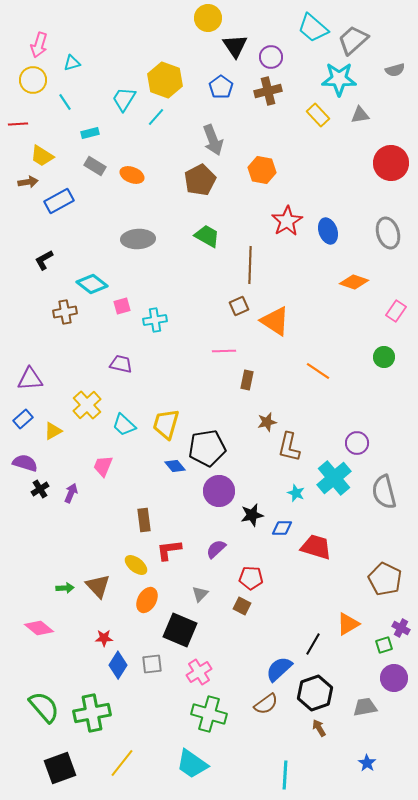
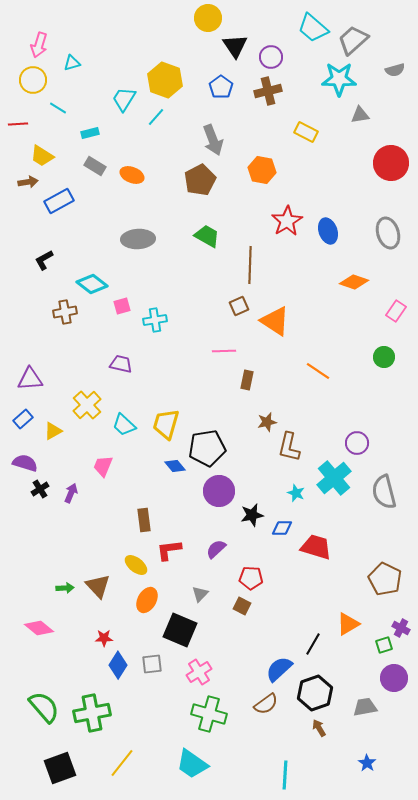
cyan line at (65, 102): moved 7 px left, 6 px down; rotated 24 degrees counterclockwise
yellow rectangle at (318, 115): moved 12 px left, 17 px down; rotated 20 degrees counterclockwise
